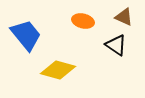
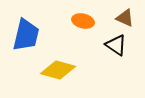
brown triangle: moved 1 px right, 1 px down
blue trapezoid: rotated 52 degrees clockwise
